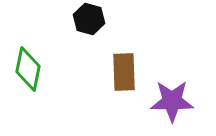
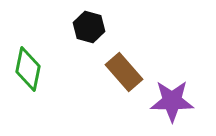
black hexagon: moved 8 px down
brown rectangle: rotated 39 degrees counterclockwise
